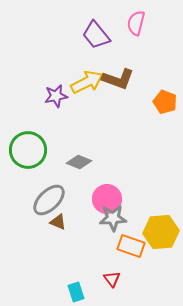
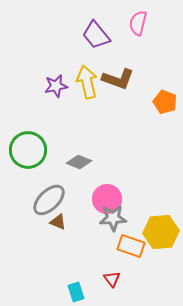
pink semicircle: moved 2 px right
yellow arrow: rotated 76 degrees counterclockwise
purple star: moved 10 px up
